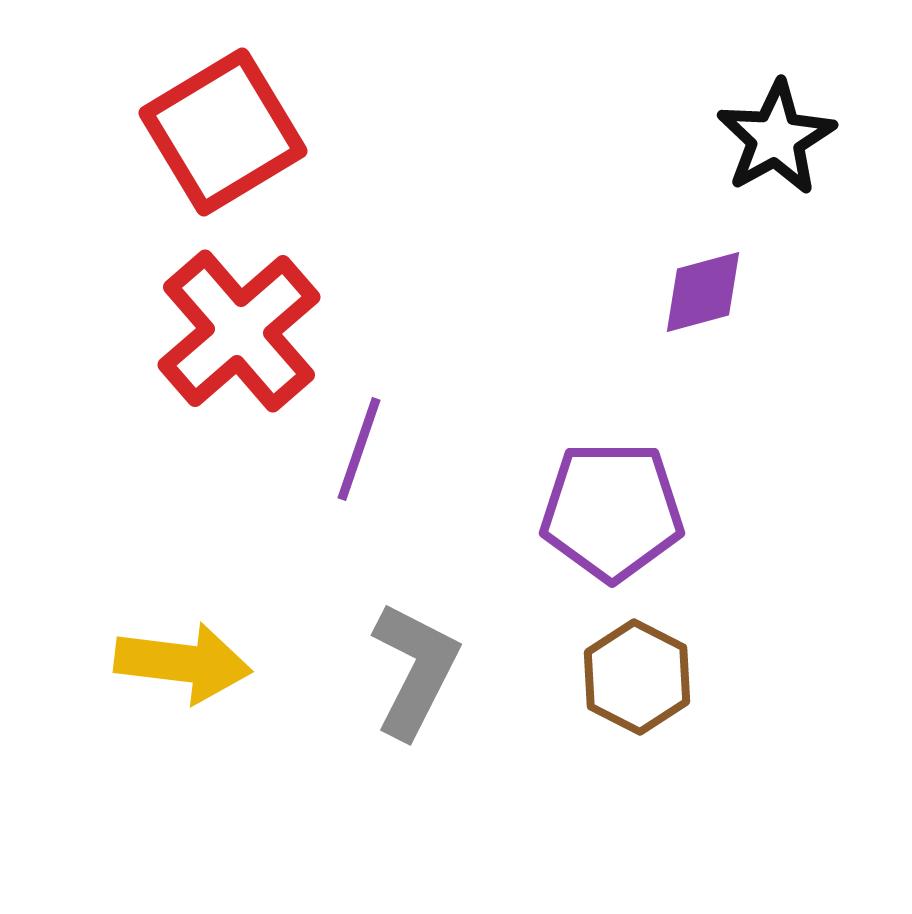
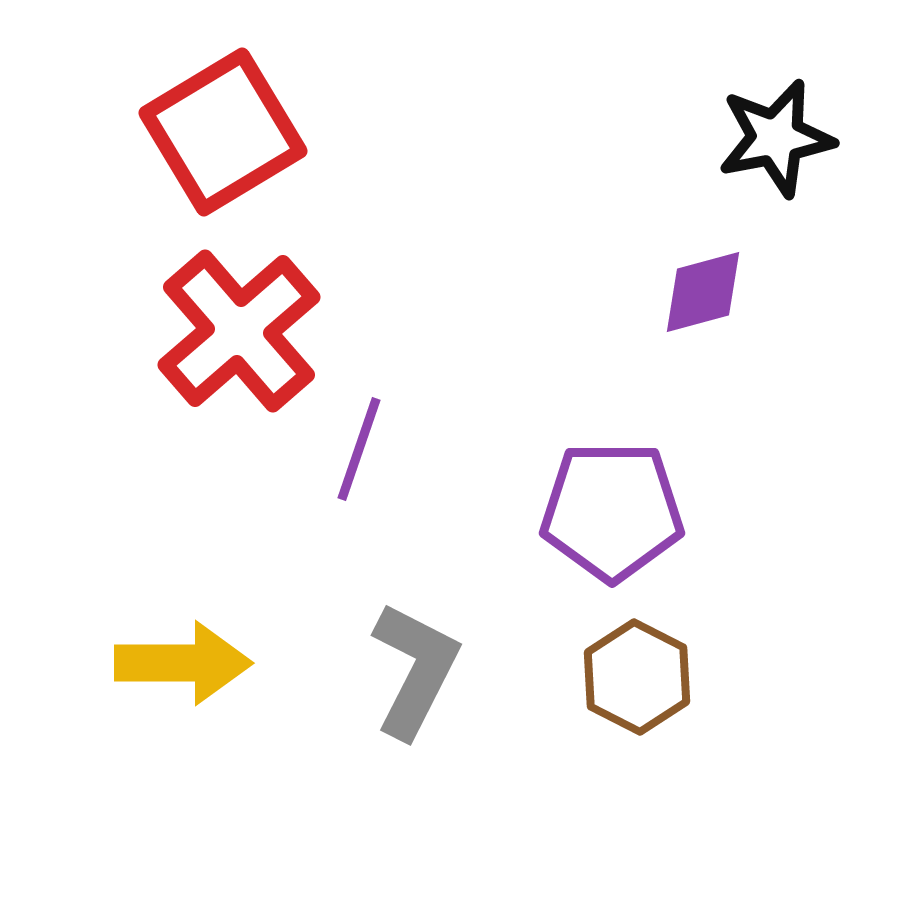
black star: rotated 18 degrees clockwise
yellow arrow: rotated 7 degrees counterclockwise
